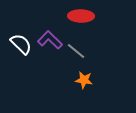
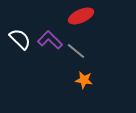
red ellipse: rotated 25 degrees counterclockwise
white semicircle: moved 1 px left, 5 px up
